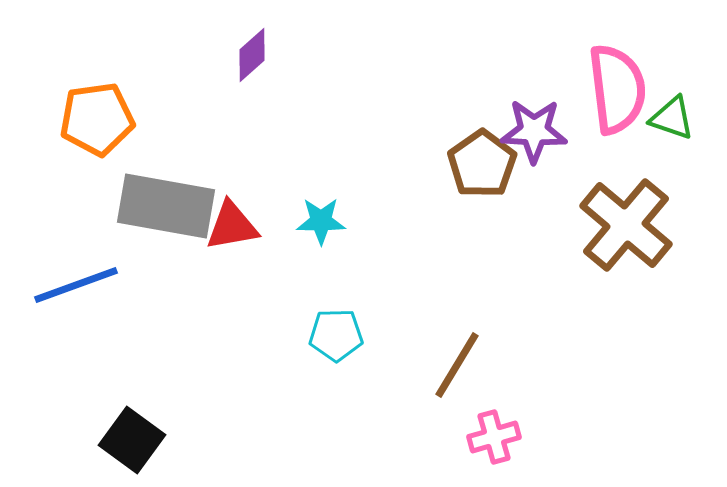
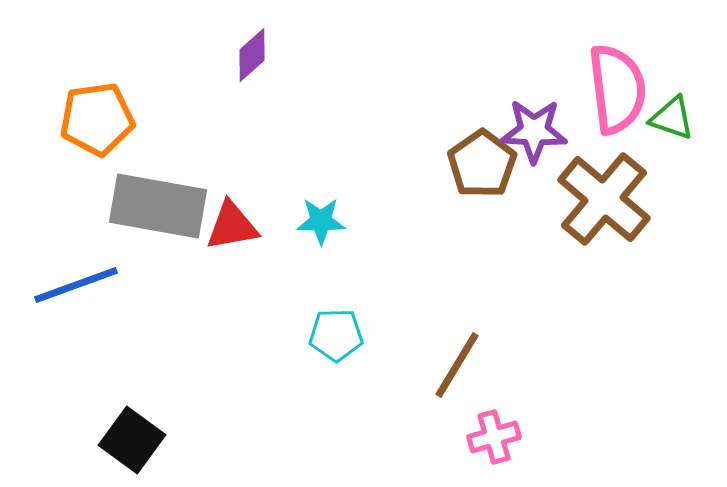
gray rectangle: moved 8 px left
brown cross: moved 22 px left, 26 px up
